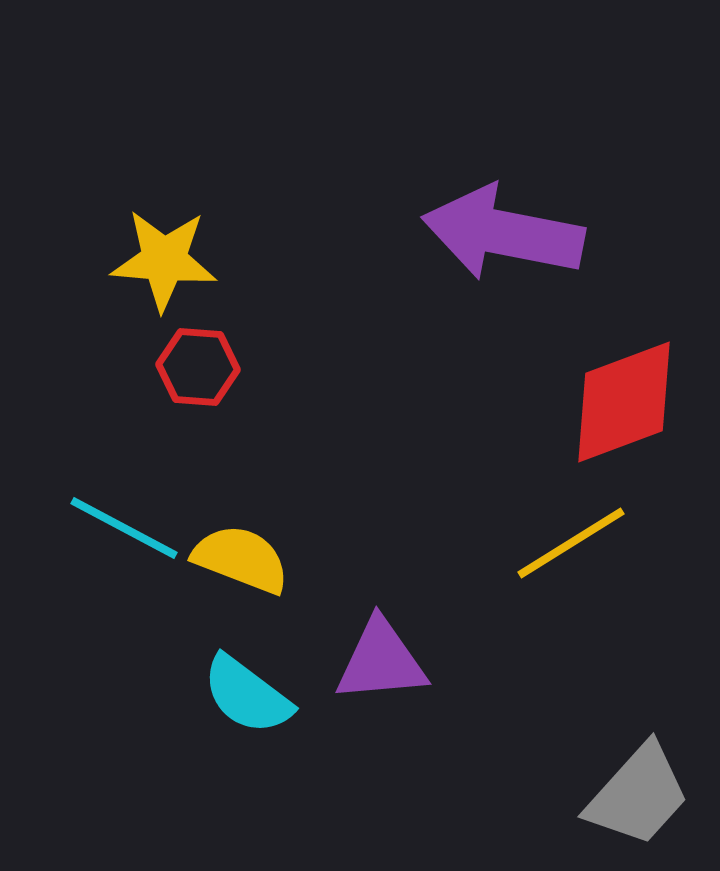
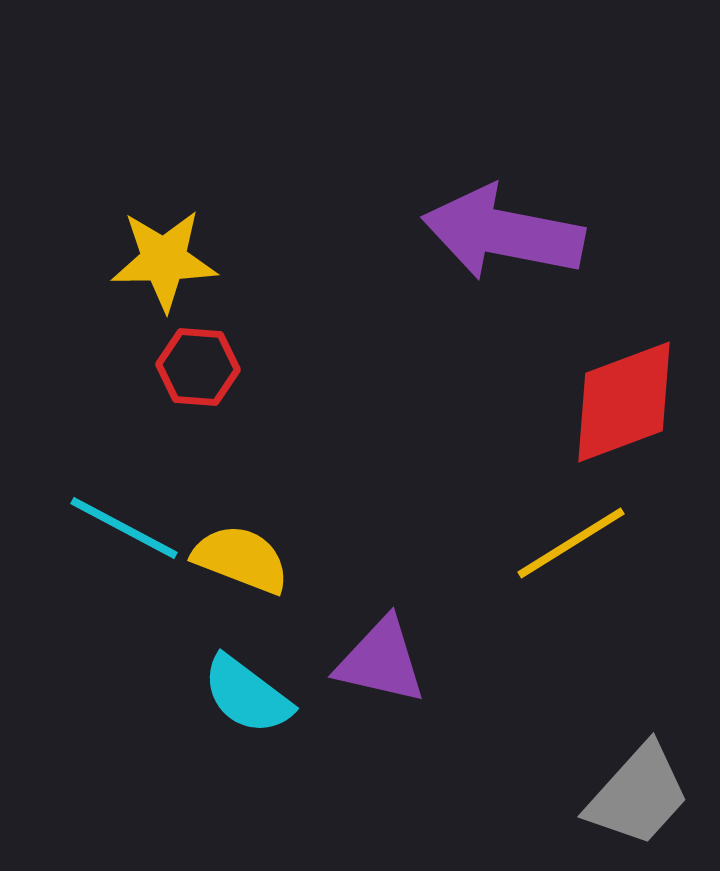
yellow star: rotated 6 degrees counterclockwise
purple triangle: rotated 18 degrees clockwise
